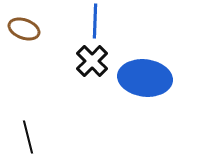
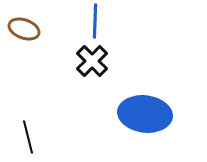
blue ellipse: moved 36 px down
